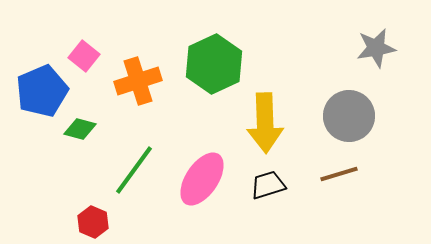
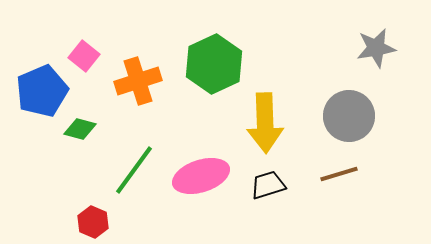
pink ellipse: moved 1 px left, 3 px up; rotated 38 degrees clockwise
